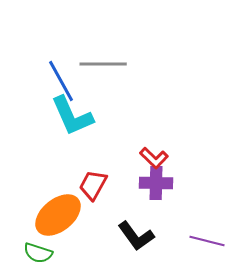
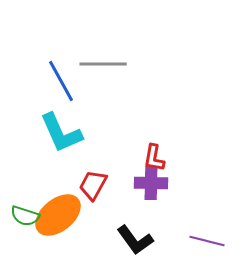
cyan L-shape: moved 11 px left, 17 px down
red L-shape: rotated 56 degrees clockwise
purple cross: moved 5 px left
black L-shape: moved 1 px left, 4 px down
green semicircle: moved 13 px left, 37 px up
